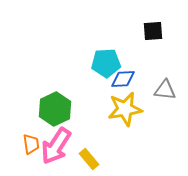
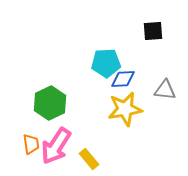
green hexagon: moved 5 px left, 6 px up
